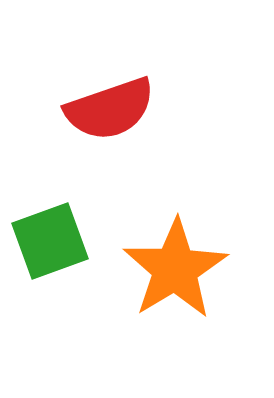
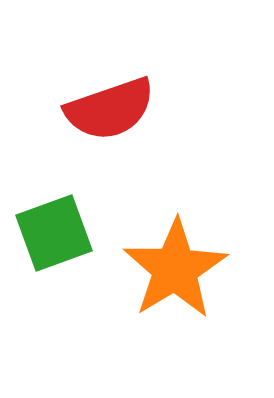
green square: moved 4 px right, 8 px up
